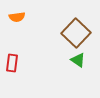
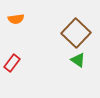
orange semicircle: moved 1 px left, 2 px down
red rectangle: rotated 30 degrees clockwise
